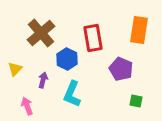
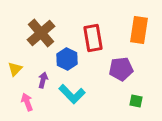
purple pentagon: rotated 30 degrees counterclockwise
cyan L-shape: rotated 68 degrees counterclockwise
pink arrow: moved 4 px up
